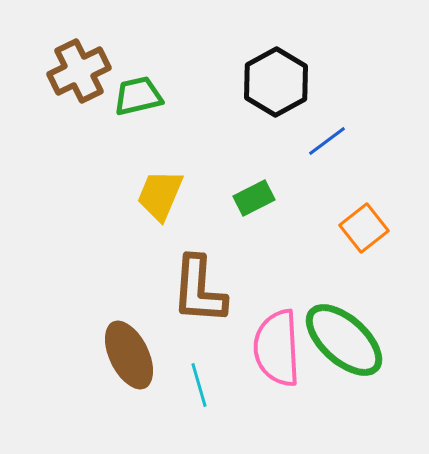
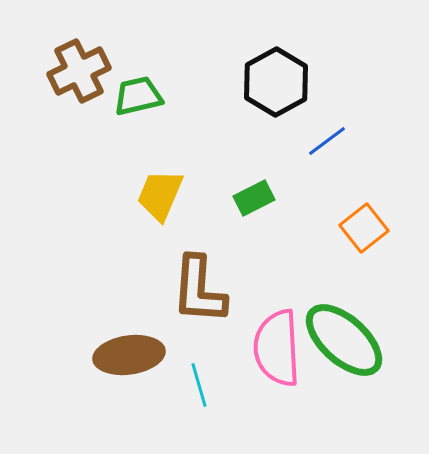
brown ellipse: rotated 72 degrees counterclockwise
